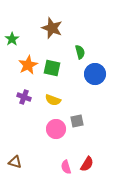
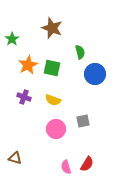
gray square: moved 6 px right
brown triangle: moved 4 px up
